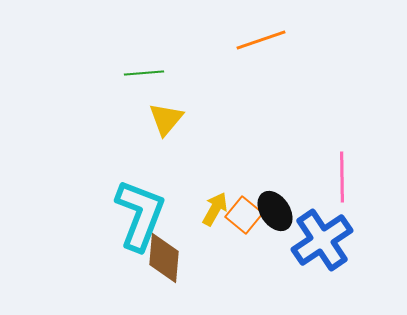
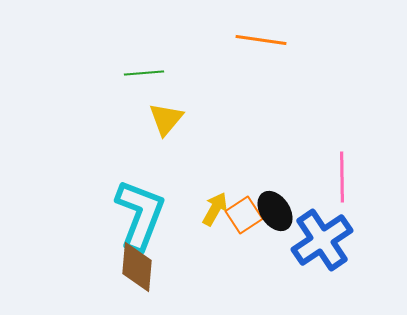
orange line: rotated 27 degrees clockwise
orange square: rotated 18 degrees clockwise
brown diamond: moved 27 px left, 9 px down
